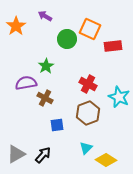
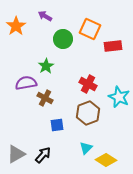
green circle: moved 4 px left
